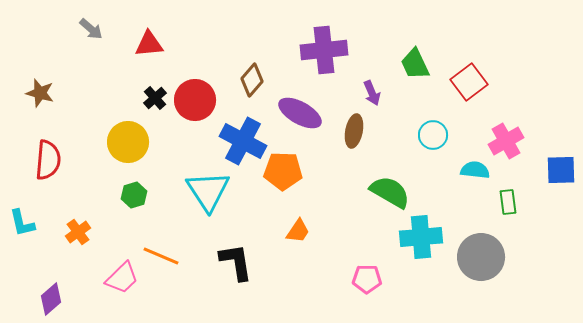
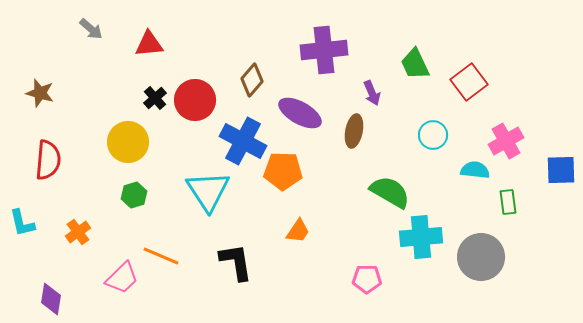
purple diamond: rotated 40 degrees counterclockwise
